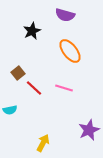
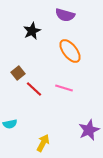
red line: moved 1 px down
cyan semicircle: moved 14 px down
